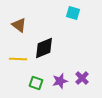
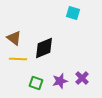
brown triangle: moved 5 px left, 13 px down
